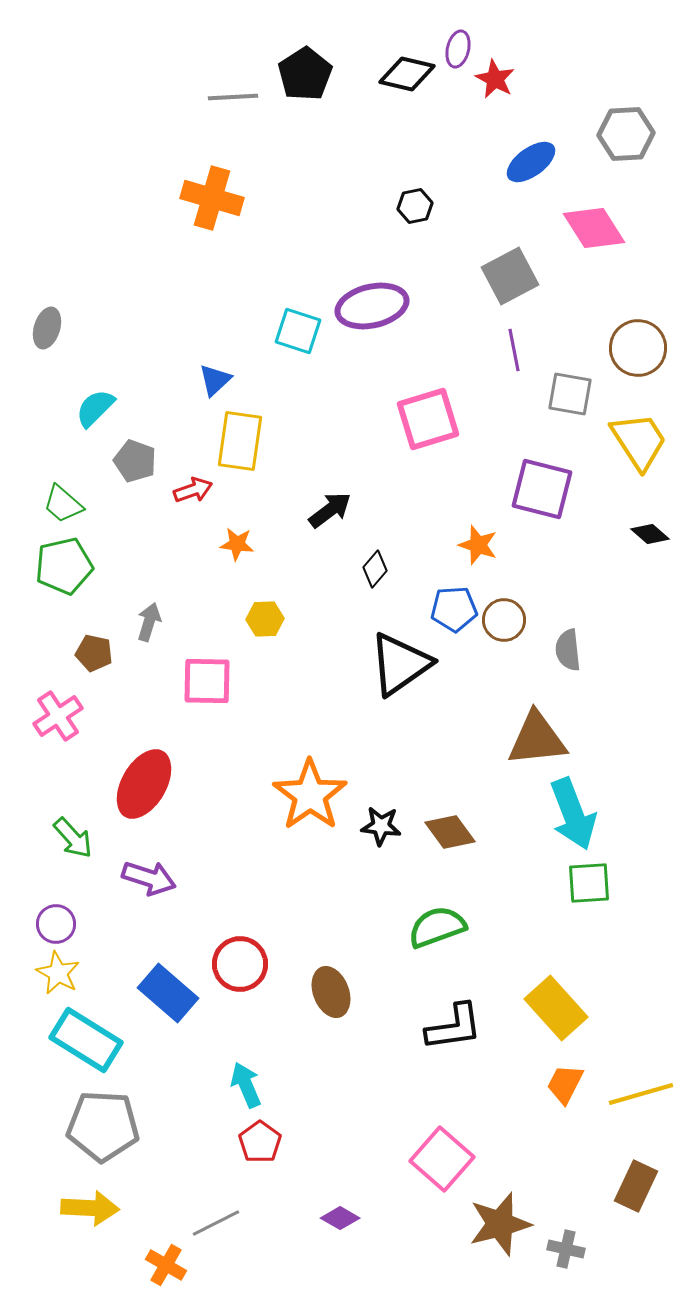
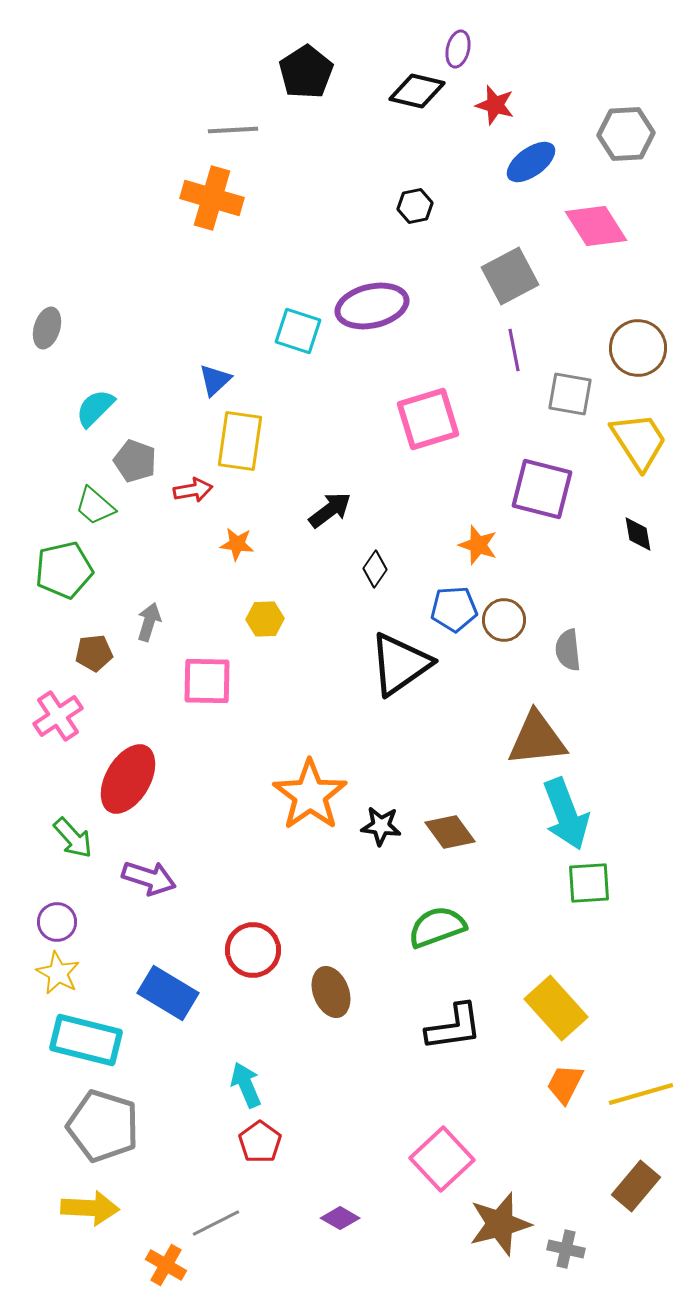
black pentagon at (305, 74): moved 1 px right, 2 px up
black diamond at (407, 74): moved 10 px right, 17 px down
red star at (495, 79): moved 26 px down; rotated 12 degrees counterclockwise
gray line at (233, 97): moved 33 px down
pink diamond at (594, 228): moved 2 px right, 2 px up
red arrow at (193, 490): rotated 9 degrees clockwise
green trapezoid at (63, 504): moved 32 px right, 2 px down
black diamond at (650, 534): moved 12 px left; rotated 39 degrees clockwise
green pentagon at (64, 566): moved 4 px down
black diamond at (375, 569): rotated 6 degrees counterclockwise
brown pentagon at (94, 653): rotated 18 degrees counterclockwise
red ellipse at (144, 784): moved 16 px left, 5 px up
cyan arrow at (573, 814): moved 7 px left
purple circle at (56, 924): moved 1 px right, 2 px up
red circle at (240, 964): moved 13 px right, 14 px up
blue rectangle at (168, 993): rotated 10 degrees counterclockwise
cyan rectangle at (86, 1040): rotated 18 degrees counterclockwise
gray pentagon at (103, 1126): rotated 14 degrees clockwise
pink square at (442, 1159): rotated 6 degrees clockwise
brown rectangle at (636, 1186): rotated 15 degrees clockwise
